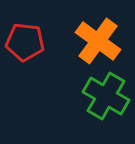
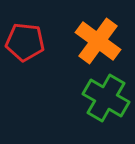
green cross: moved 2 px down
